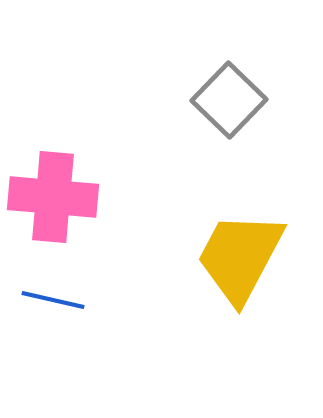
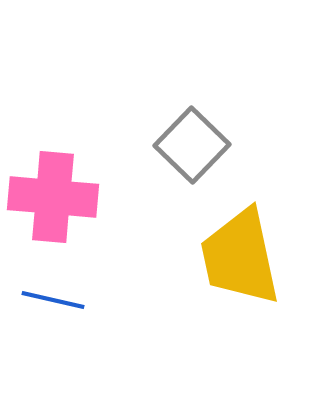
gray square: moved 37 px left, 45 px down
yellow trapezoid: rotated 40 degrees counterclockwise
